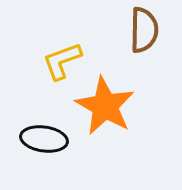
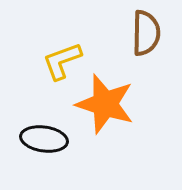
brown semicircle: moved 2 px right, 3 px down
orange star: moved 2 px up; rotated 12 degrees counterclockwise
